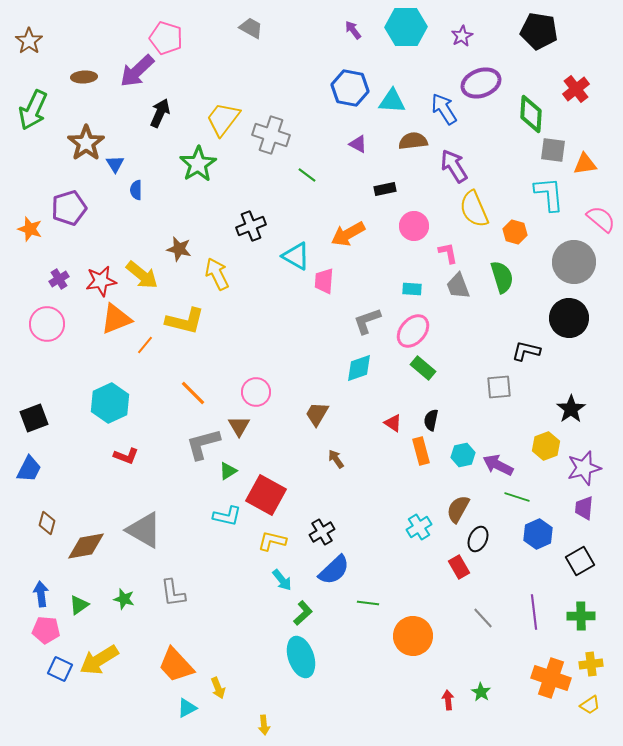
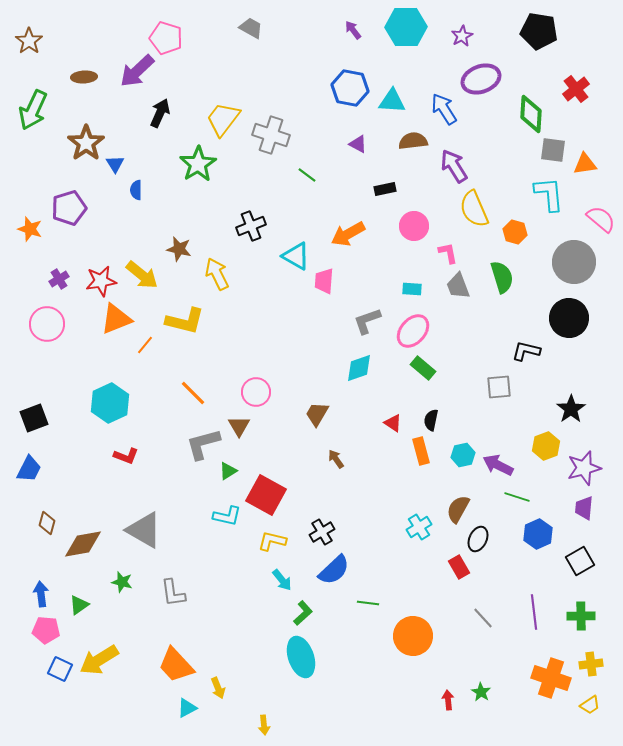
purple ellipse at (481, 83): moved 4 px up
brown diamond at (86, 546): moved 3 px left, 2 px up
green star at (124, 599): moved 2 px left, 17 px up
